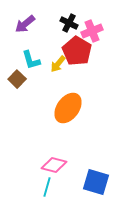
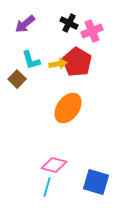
red pentagon: moved 11 px down
yellow arrow: rotated 138 degrees counterclockwise
